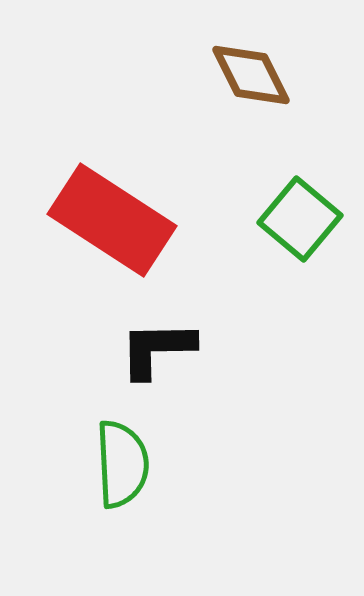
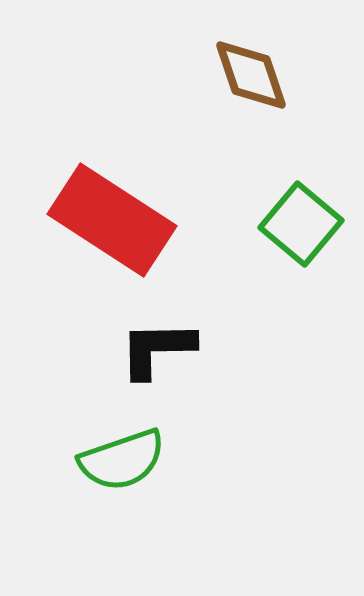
brown diamond: rotated 8 degrees clockwise
green square: moved 1 px right, 5 px down
green semicircle: moved 4 px up; rotated 74 degrees clockwise
